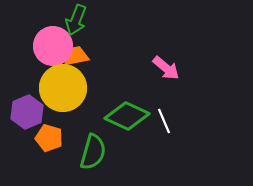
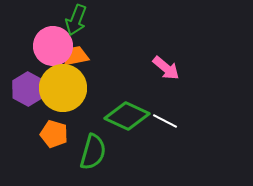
purple hexagon: moved 1 px right, 23 px up; rotated 8 degrees counterclockwise
white line: moved 1 px right; rotated 40 degrees counterclockwise
orange pentagon: moved 5 px right, 4 px up
